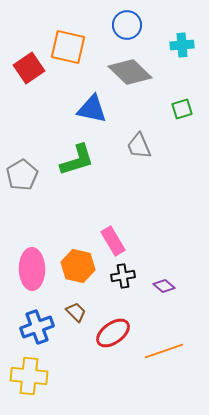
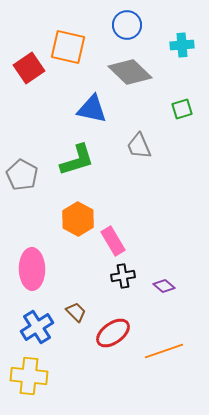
gray pentagon: rotated 12 degrees counterclockwise
orange hexagon: moved 47 px up; rotated 16 degrees clockwise
blue cross: rotated 12 degrees counterclockwise
